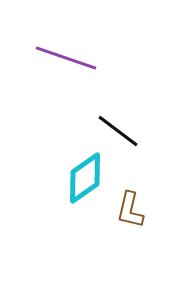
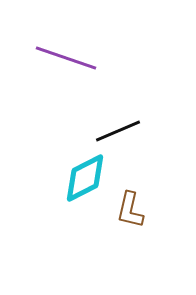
black line: rotated 60 degrees counterclockwise
cyan diamond: rotated 8 degrees clockwise
